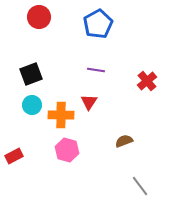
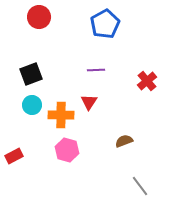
blue pentagon: moved 7 px right
purple line: rotated 12 degrees counterclockwise
